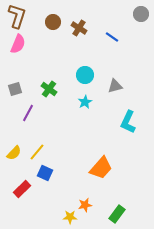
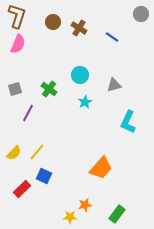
cyan circle: moved 5 px left
gray triangle: moved 1 px left, 1 px up
blue square: moved 1 px left, 3 px down
